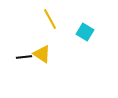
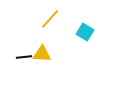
yellow line: rotated 70 degrees clockwise
yellow triangle: rotated 30 degrees counterclockwise
